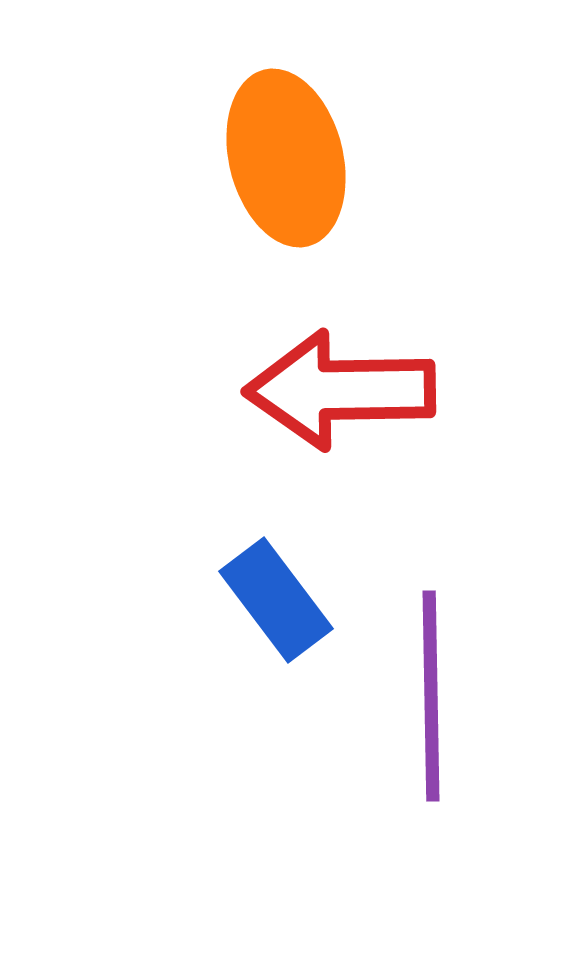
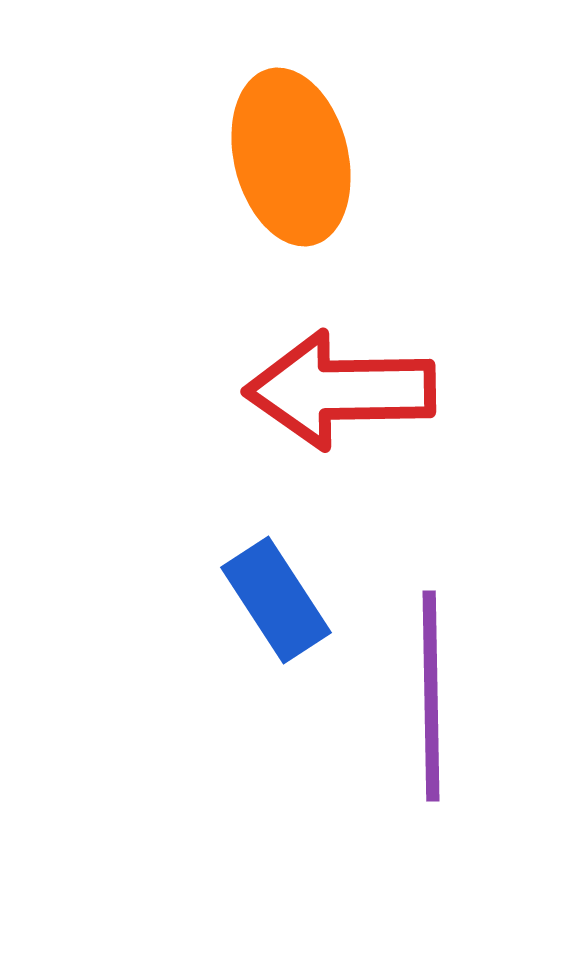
orange ellipse: moved 5 px right, 1 px up
blue rectangle: rotated 4 degrees clockwise
